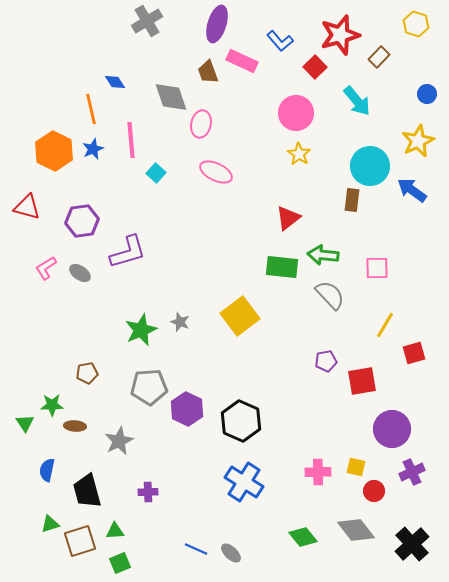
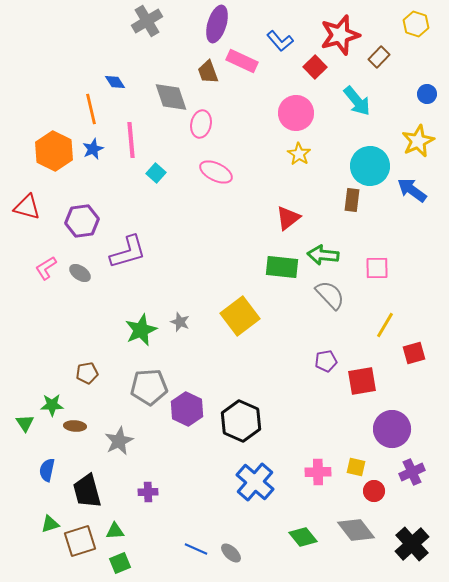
blue cross at (244, 482): moved 11 px right; rotated 9 degrees clockwise
